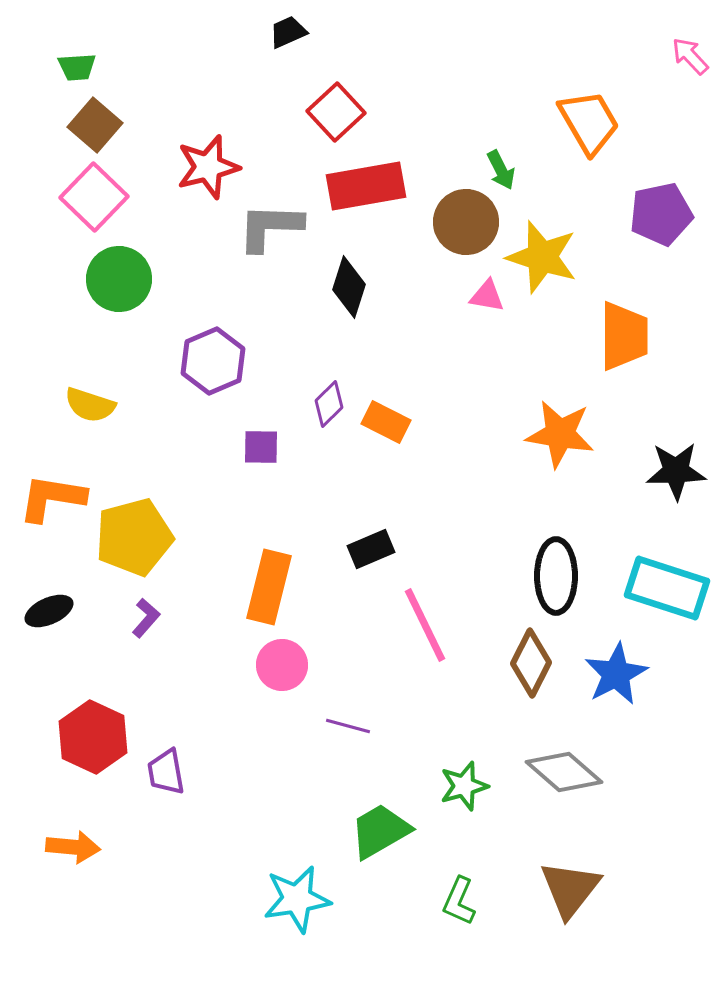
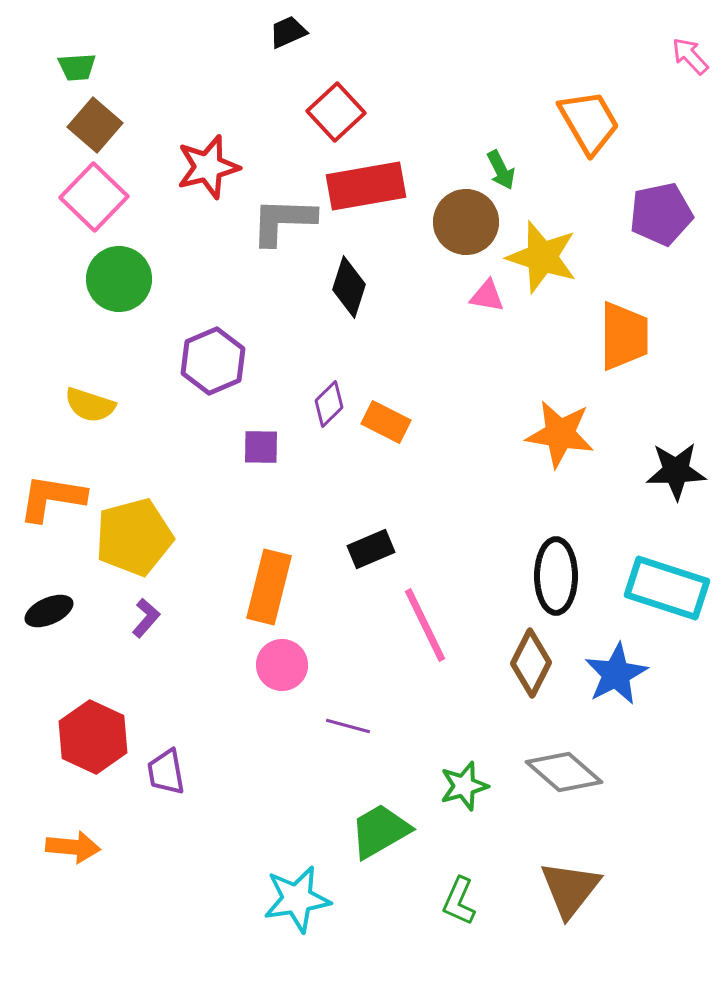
gray L-shape at (270, 227): moved 13 px right, 6 px up
